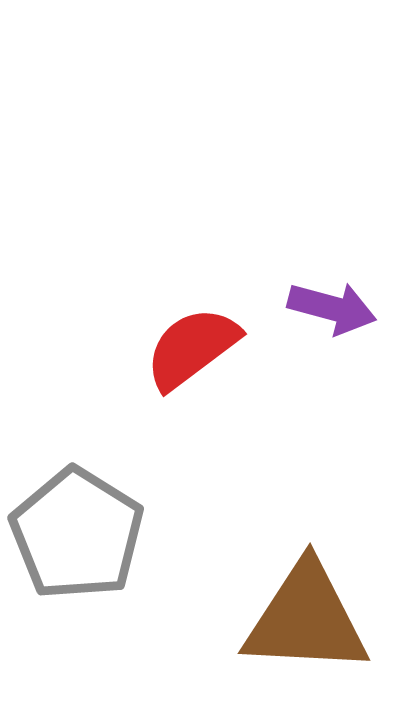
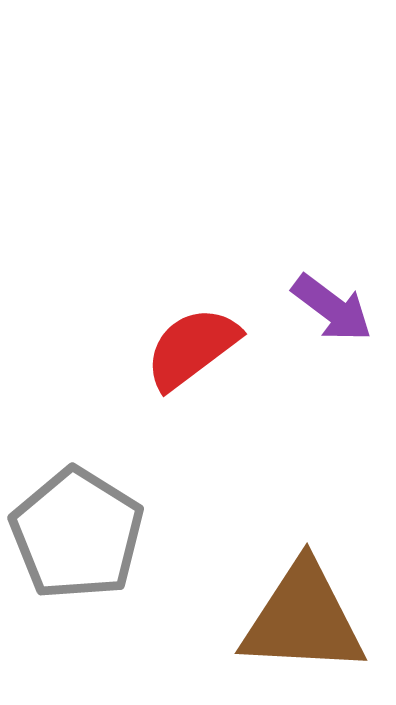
purple arrow: rotated 22 degrees clockwise
brown triangle: moved 3 px left
